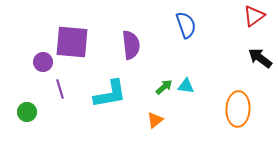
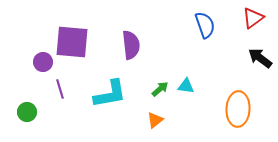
red triangle: moved 1 px left, 2 px down
blue semicircle: moved 19 px right
green arrow: moved 4 px left, 2 px down
